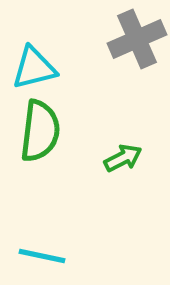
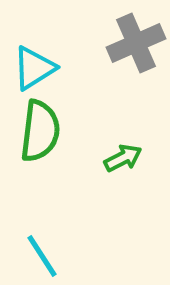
gray cross: moved 1 px left, 4 px down
cyan triangle: rotated 18 degrees counterclockwise
cyan line: rotated 45 degrees clockwise
